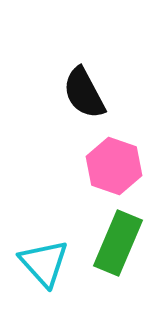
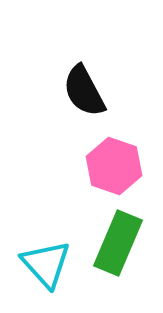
black semicircle: moved 2 px up
cyan triangle: moved 2 px right, 1 px down
